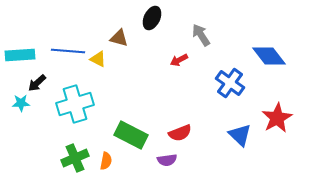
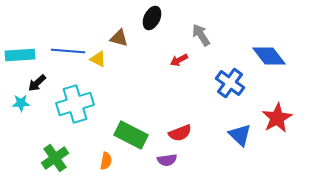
green cross: moved 20 px left; rotated 12 degrees counterclockwise
